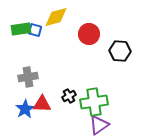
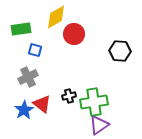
yellow diamond: rotated 15 degrees counterclockwise
blue square: moved 20 px down
red circle: moved 15 px left
gray cross: rotated 18 degrees counterclockwise
black cross: rotated 16 degrees clockwise
red triangle: rotated 36 degrees clockwise
blue star: moved 1 px left, 1 px down
